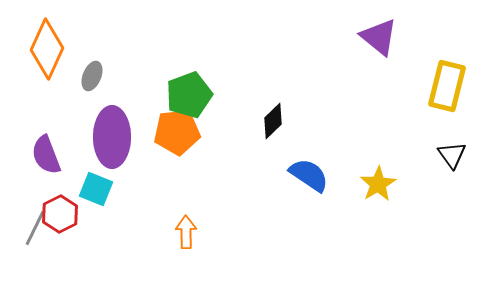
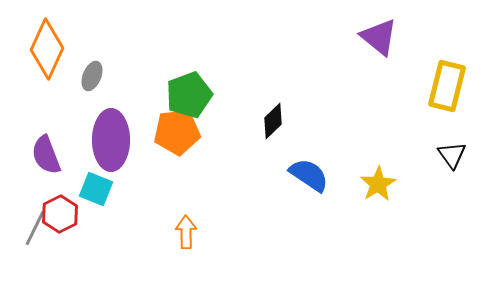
purple ellipse: moved 1 px left, 3 px down
